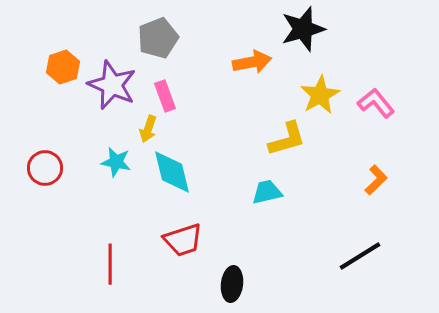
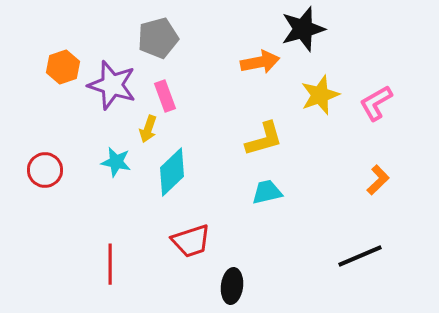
gray pentagon: rotated 6 degrees clockwise
orange arrow: moved 8 px right
purple star: rotated 6 degrees counterclockwise
yellow star: rotated 9 degrees clockwise
pink L-shape: rotated 81 degrees counterclockwise
yellow L-shape: moved 23 px left
red circle: moved 2 px down
cyan diamond: rotated 60 degrees clockwise
orange L-shape: moved 2 px right
red trapezoid: moved 8 px right, 1 px down
black line: rotated 9 degrees clockwise
black ellipse: moved 2 px down
